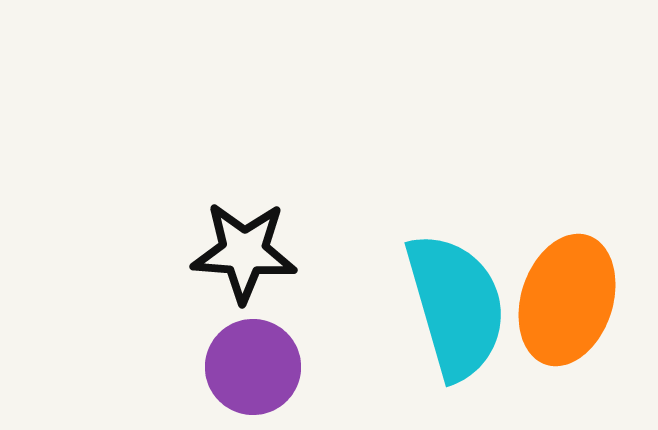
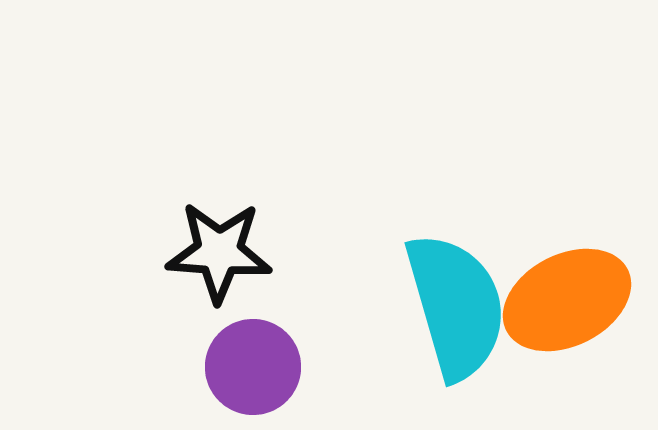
black star: moved 25 px left
orange ellipse: rotated 45 degrees clockwise
